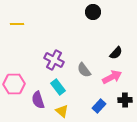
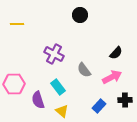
black circle: moved 13 px left, 3 px down
purple cross: moved 6 px up
